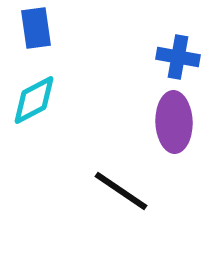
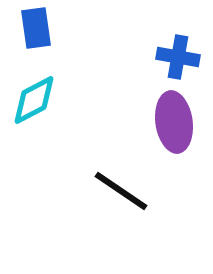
purple ellipse: rotated 6 degrees counterclockwise
